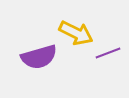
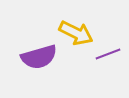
purple line: moved 1 px down
